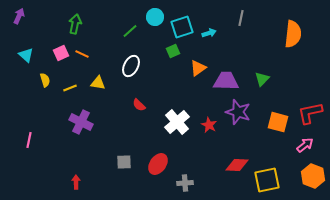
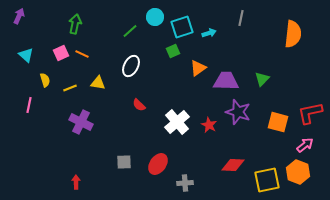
pink line: moved 35 px up
red diamond: moved 4 px left
orange hexagon: moved 15 px left, 4 px up
